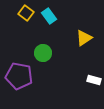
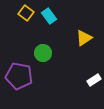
white rectangle: rotated 48 degrees counterclockwise
